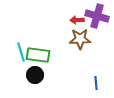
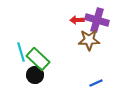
purple cross: moved 4 px down
brown star: moved 9 px right, 1 px down
green rectangle: moved 4 px down; rotated 35 degrees clockwise
blue line: rotated 72 degrees clockwise
